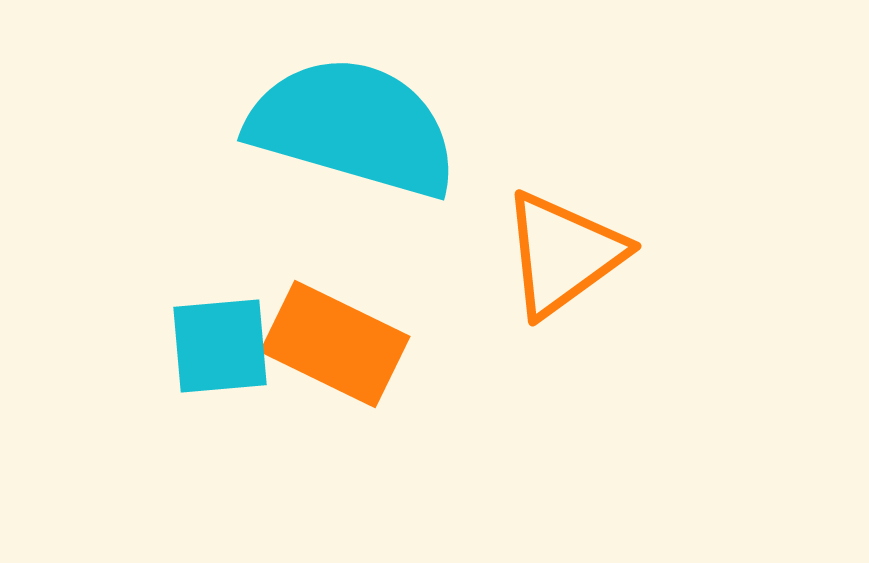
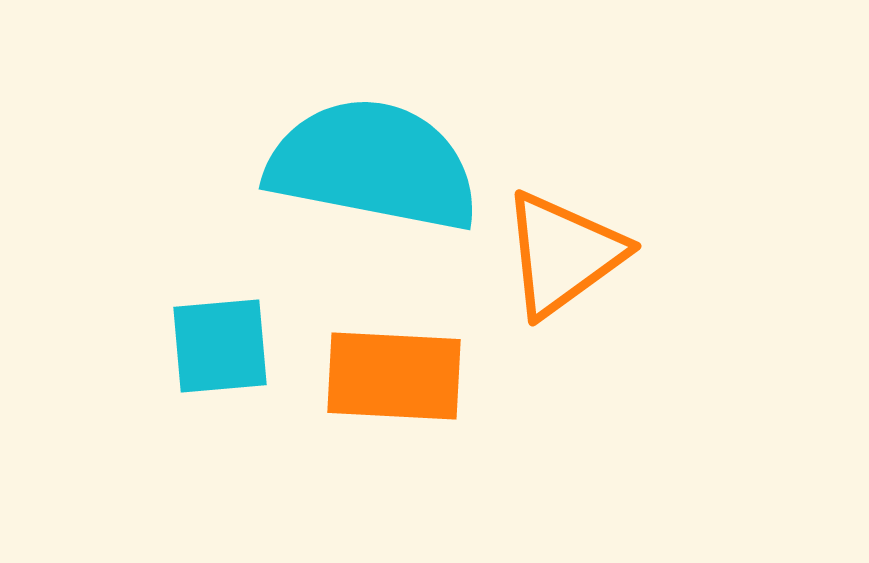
cyan semicircle: moved 20 px right, 38 px down; rotated 5 degrees counterclockwise
orange rectangle: moved 59 px right, 32 px down; rotated 23 degrees counterclockwise
